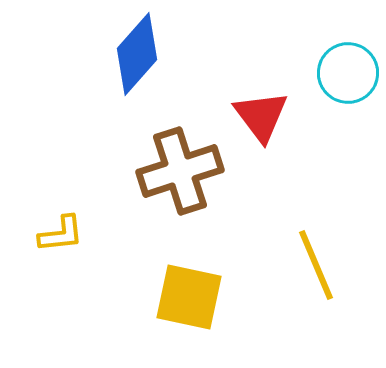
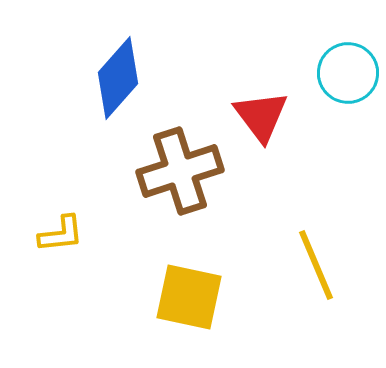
blue diamond: moved 19 px left, 24 px down
